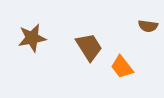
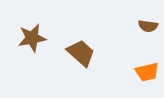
brown trapezoid: moved 8 px left, 6 px down; rotated 16 degrees counterclockwise
orange trapezoid: moved 25 px right, 5 px down; rotated 65 degrees counterclockwise
